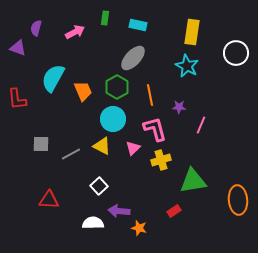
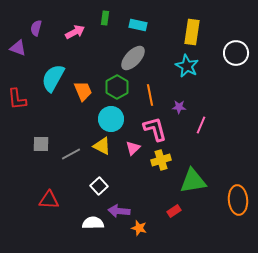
cyan circle: moved 2 px left
